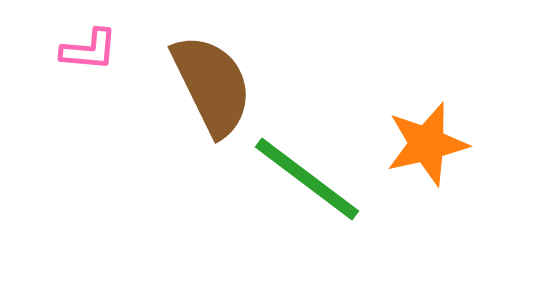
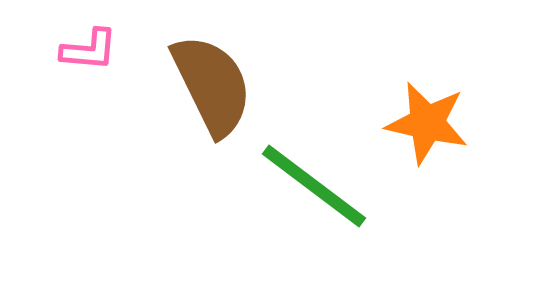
orange star: moved 21 px up; rotated 26 degrees clockwise
green line: moved 7 px right, 7 px down
